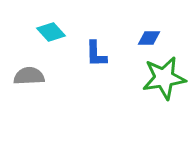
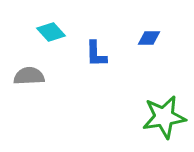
green star: moved 39 px down
